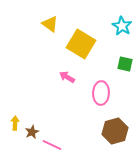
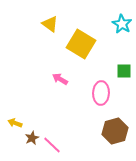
cyan star: moved 2 px up
green square: moved 1 px left, 7 px down; rotated 14 degrees counterclockwise
pink arrow: moved 7 px left, 2 px down
yellow arrow: rotated 72 degrees counterclockwise
brown star: moved 6 px down
pink line: rotated 18 degrees clockwise
